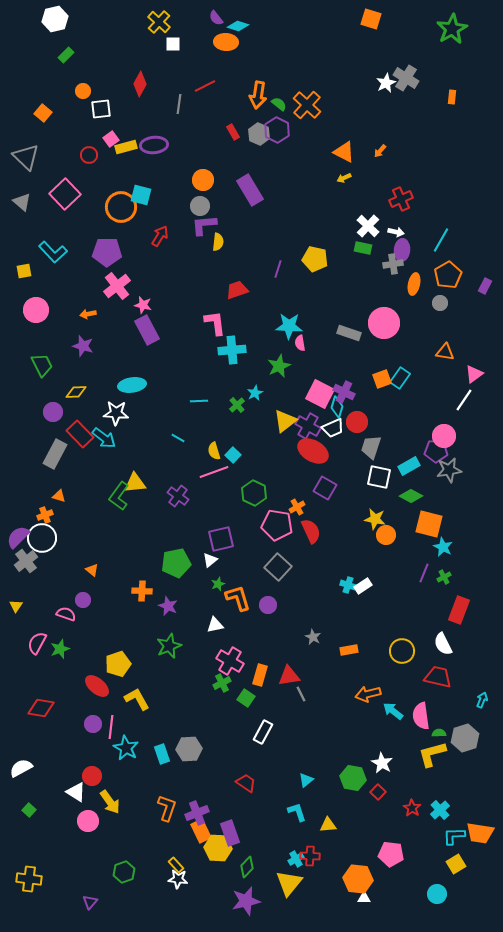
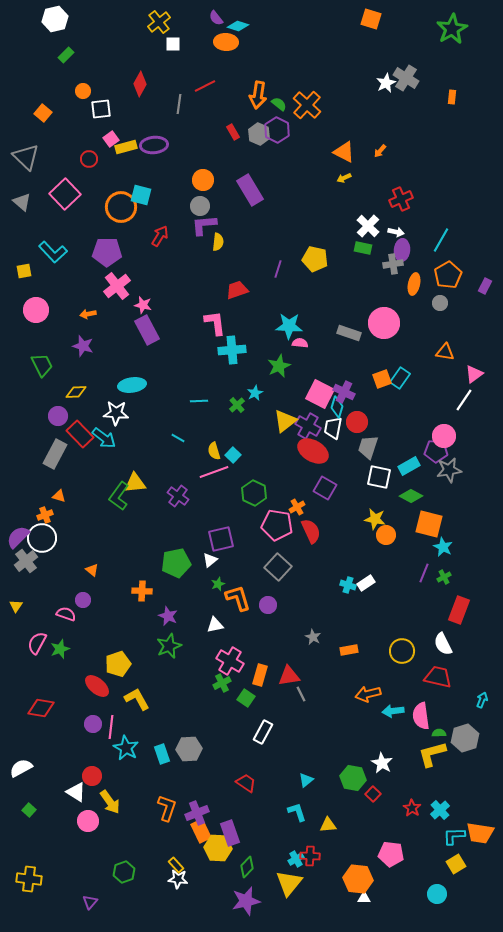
yellow cross at (159, 22): rotated 10 degrees clockwise
red circle at (89, 155): moved 4 px down
pink semicircle at (300, 343): rotated 105 degrees clockwise
purple circle at (53, 412): moved 5 px right, 4 px down
white trapezoid at (333, 428): rotated 125 degrees clockwise
gray trapezoid at (371, 447): moved 3 px left
white rectangle at (363, 586): moved 3 px right, 3 px up
purple star at (168, 606): moved 10 px down
cyan arrow at (393, 711): rotated 45 degrees counterclockwise
red square at (378, 792): moved 5 px left, 2 px down
